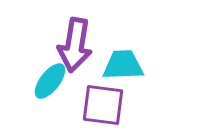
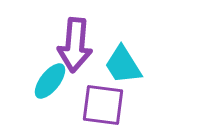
purple arrow: rotated 4 degrees counterclockwise
cyan trapezoid: rotated 120 degrees counterclockwise
